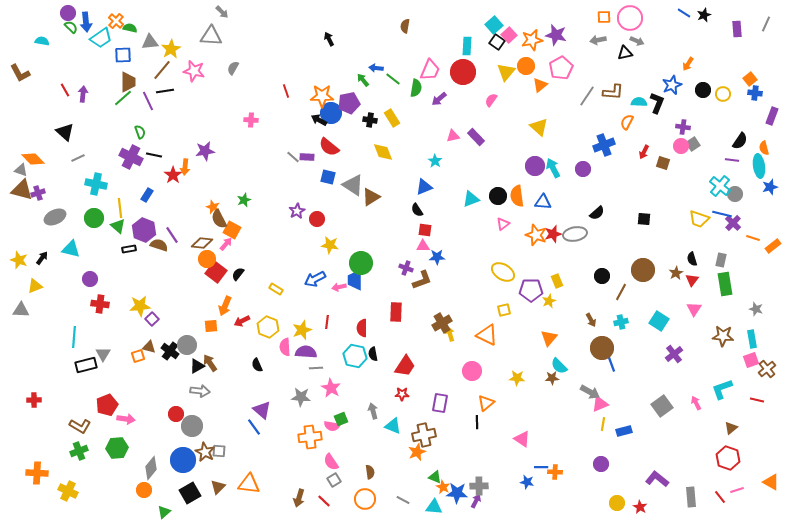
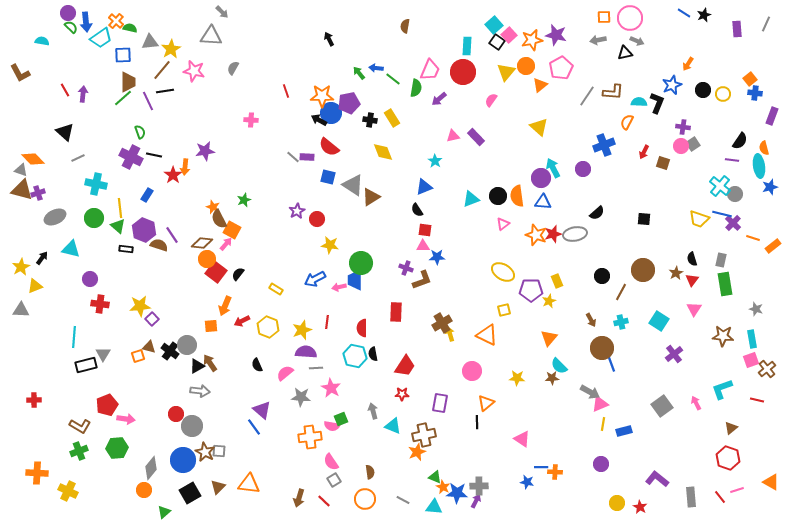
green arrow at (363, 80): moved 4 px left, 7 px up
purple circle at (535, 166): moved 6 px right, 12 px down
black rectangle at (129, 249): moved 3 px left; rotated 16 degrees clockwise
yellow star at (19, 260): moved 2 px right, 7 px down; rotated 24 degrees clockwise
pink semicircle at (285, 347): moved 26 px down; rotated 54 degrees clockwise
